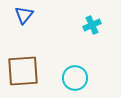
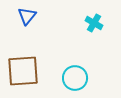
blue triangle: moved 3 px right, 1 px down
cyan cross: moved 2 px right, 2 px up; rotated 36 degrees counterclockwise
